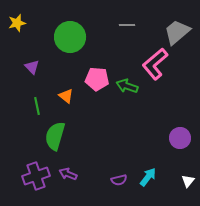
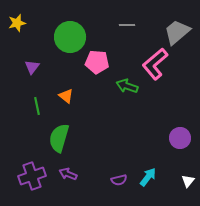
purple triangle: rotated 21 degrees clockwise
pink pentagon: moved 17 px up
green semicircle: moved 4 px right, 2 px down
purple cross: moved 4 px left
